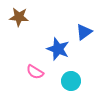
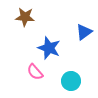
brown star: moved 6 px right
blue star: moved 9 px left, 1 px up
pink semicircle: rotated 18 degrees clockwise
